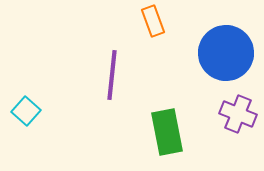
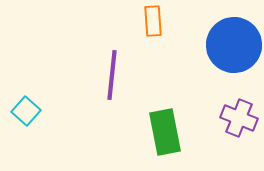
orange rectangle: rotated 16 degrees clockwise
blue circle: moved 8 px right, 8 px up
purple cross: moved 1 px right, 4 px down
green rectangle: moved 2 px left
